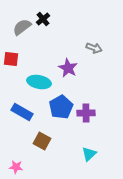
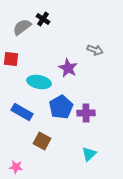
black cross: rotated 16 degrees counterclockwise
gray arrow: moved 1 px right, 2 px down
